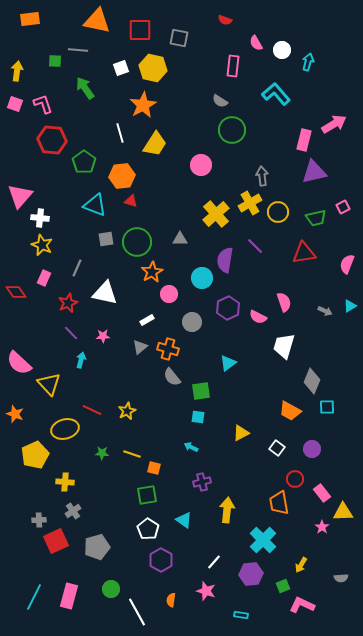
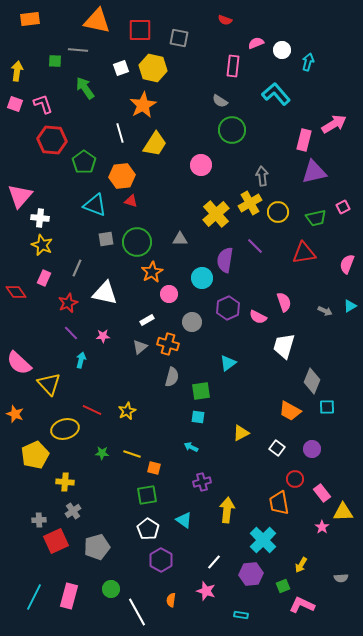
pink semicircle at (256, 43): rotated 98 degrees clockwise
orange cross at (168, 349): moved 5 px up
gray semicircle at (172, 377): rotated 126 degrees counterclockwise
